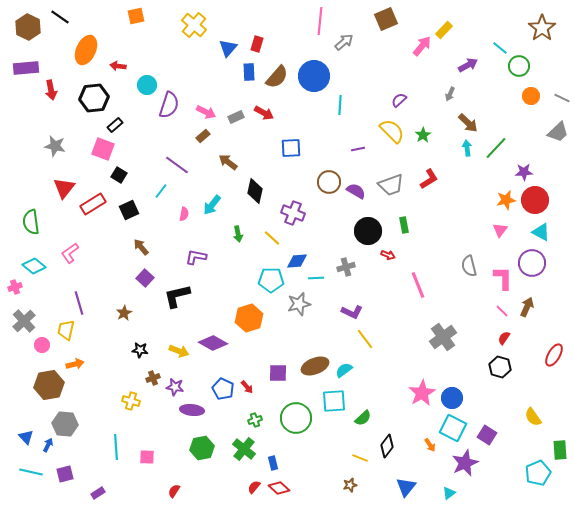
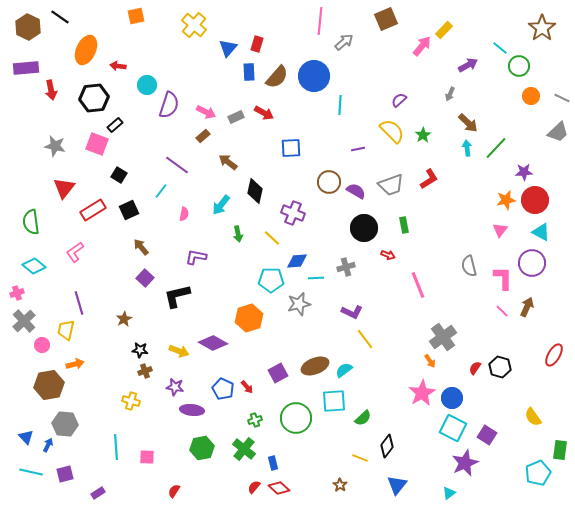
pink square at (103, 149): moved 6 px left, 5 px up
red rectangle at (93, 204): moved 6 px down
cyan arrow at (212, 205): moved 9 px right
black circle at (368, 231): moved 4 px left, 3 px up
pink L-shape at (70, 253): moved 5 px right, 1 px up
pink cross at (15, 287): moved 2 px right, 6 px down
brown star at (124, 313): moved 6 px down
red semicircle at (504, 338): moved 29 px left, 30 px down
purple square at (278, 373): rotated 30 degrees counterclockwise
brown cross at (153, 378): moved 8 px left, 7 px up
orange arrow at (430, 445): moved 84 px up
green rectangle at (560, 450): rotated 12 degrees clockwise
brown star at (350, 485): moved 10 px left; rotated 24 degrees counterclockwise
blue triangle at (406, 487): moved 9 px left, 2 px up
